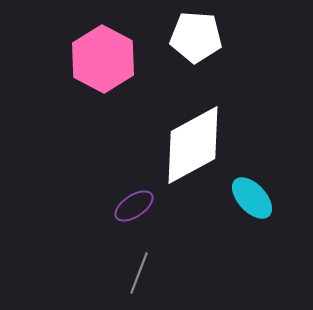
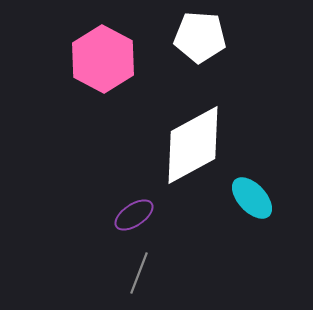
white pentagon: moved 4 px right
purple ellipse: moved 9 px down
